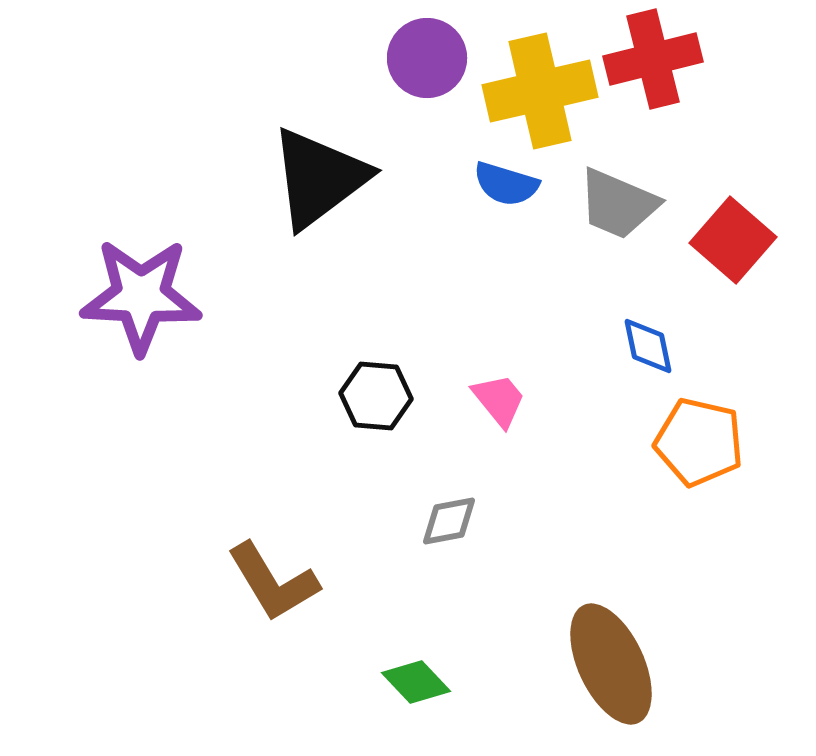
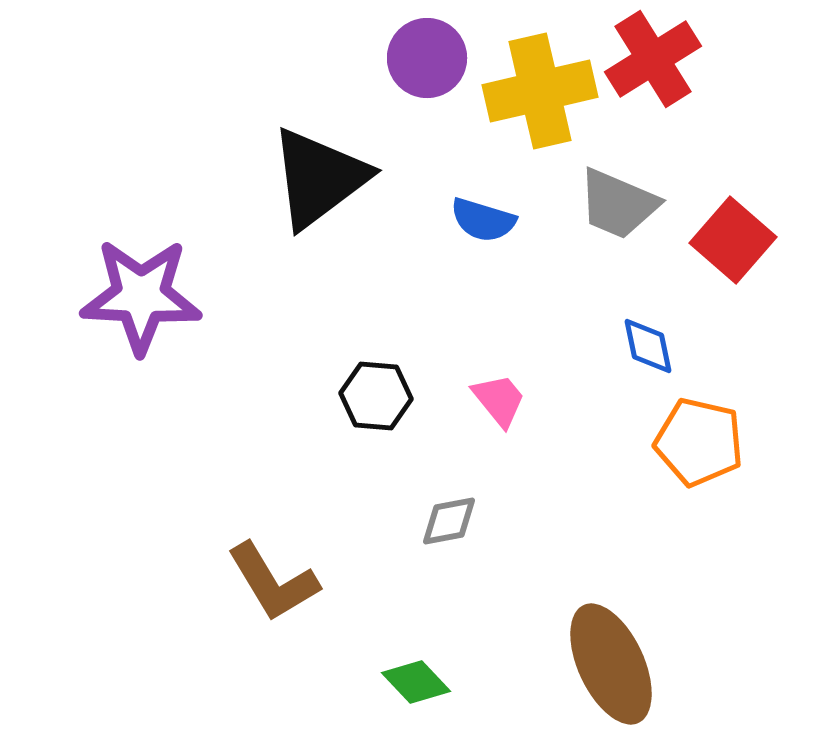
red cross: rotated 18 degrees counterclockwise
blue semicircle: moved 23 px left, 36 px down
